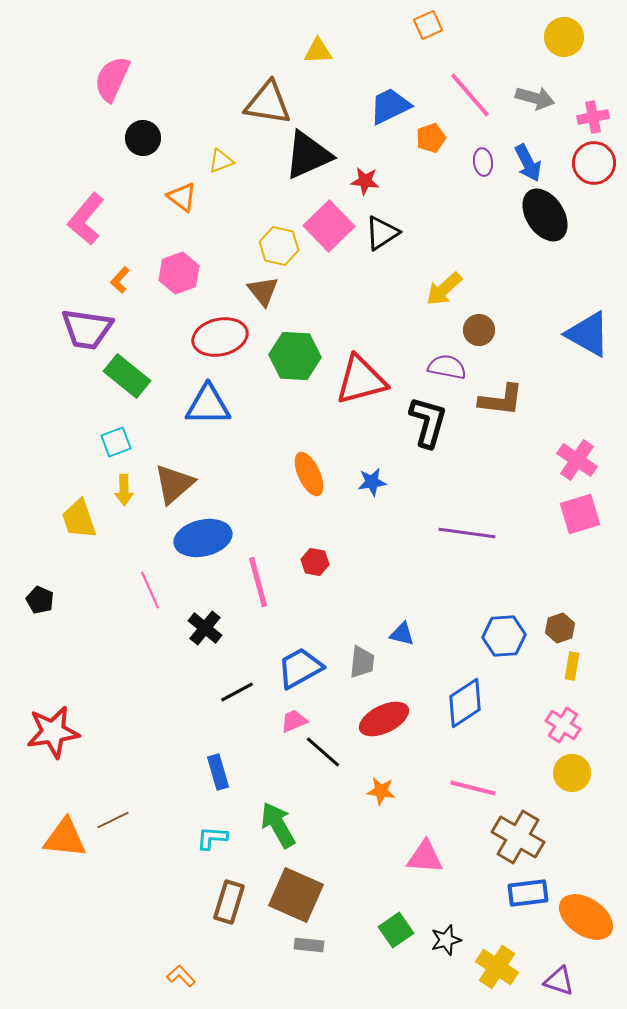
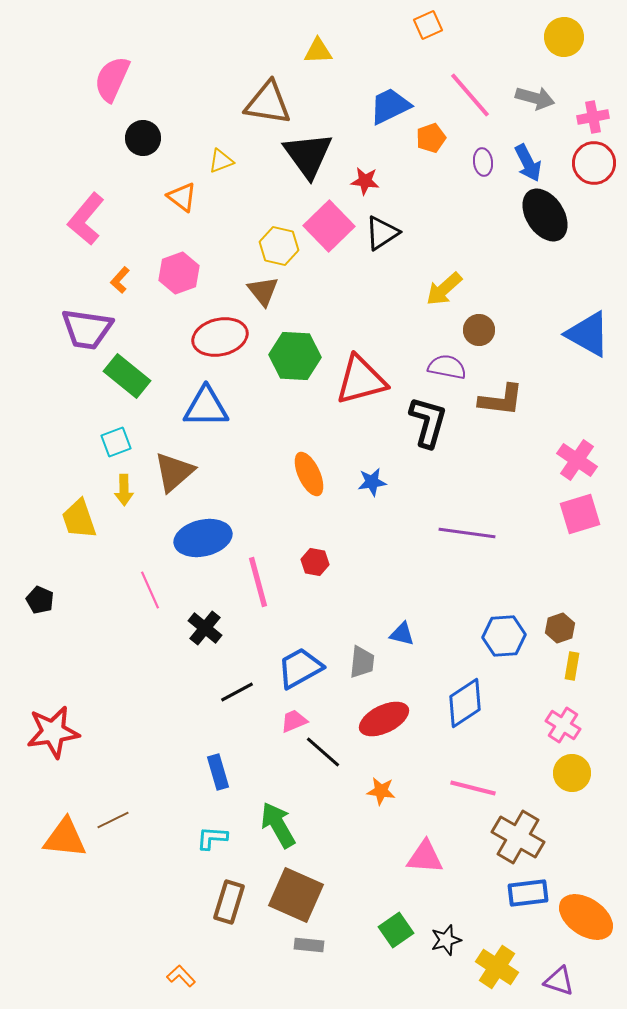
black triangle at (308, 155): rotated 42 degrees counterclockwise
blue triangle at (208, 405): moved 2 px left, 2 px down
brown triangle at (174, 484): moved 12 px up
